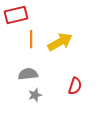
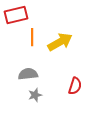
orange line: moved 1 px right, 2 px up
